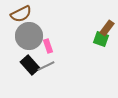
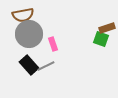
brown semicircle: moved 2 px right, 1 px down; rotated 15 degrees clockwise
brown rectangle: rotated 35 degrees clockwise
gray circle: moved 2 px up
pink rectangle: moved 5 px right, 2 px up
black rectangle: moved 1 px left
